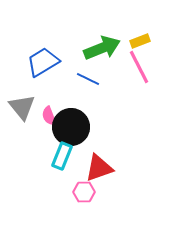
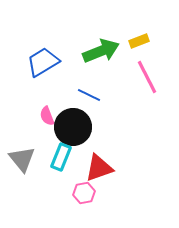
yellow rectangle: moved 1 px left
green arrow: moved 1 px left, 3 px down
pink line: moved 8 px right, 10 px down
blue line: moved 1 px right, 16 px down
gray triangle: moved 52 px down
pink semicircle: moved 2 px left
black circle: moved 2 px right
cyan rectangle: moved 1 px left, 1 px down
pink hexagon: moved 1 px down; rotated 10 degrees counterclockwise
